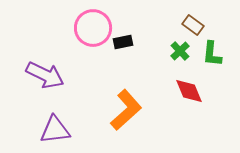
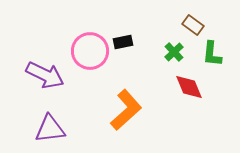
pink circle: moved 3 px left, 23 px down
green cross: moved 6 px left, 1 px down
red diamond: moved 4 px up
purple triangle: moved 5 px left, 1 px up
